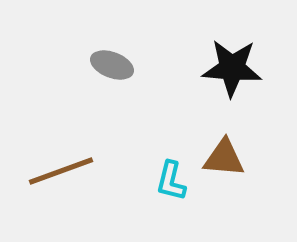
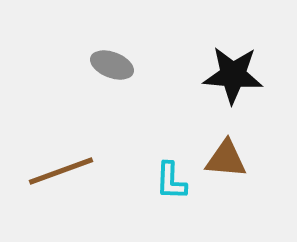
black star: moved 1 px right, 7 px down
brown triangle: moved 2 px right, 1 px down
cyan L-shape: rotated 12 degrees counterclockwise
